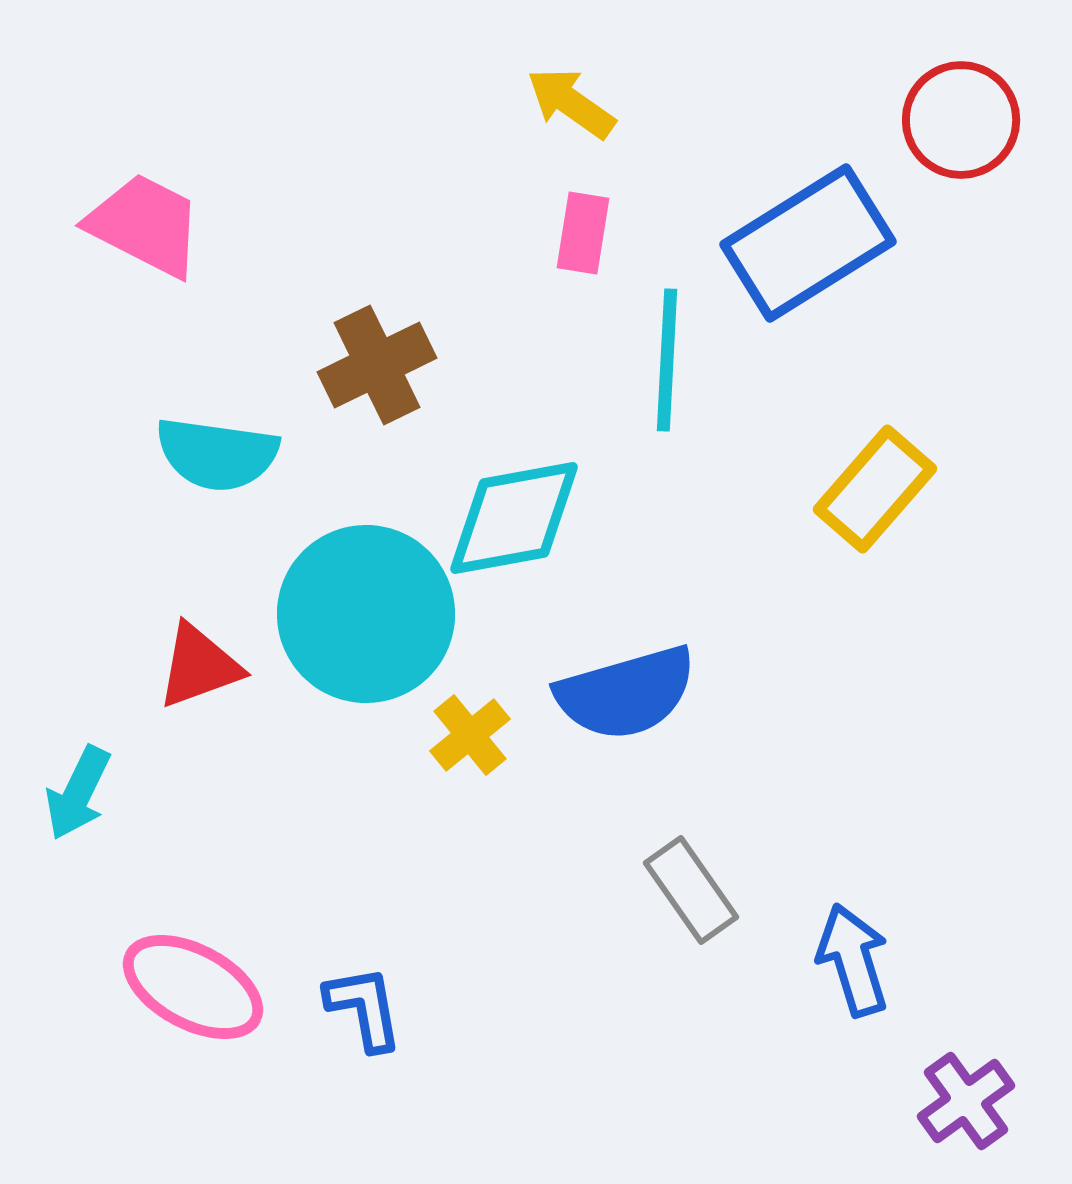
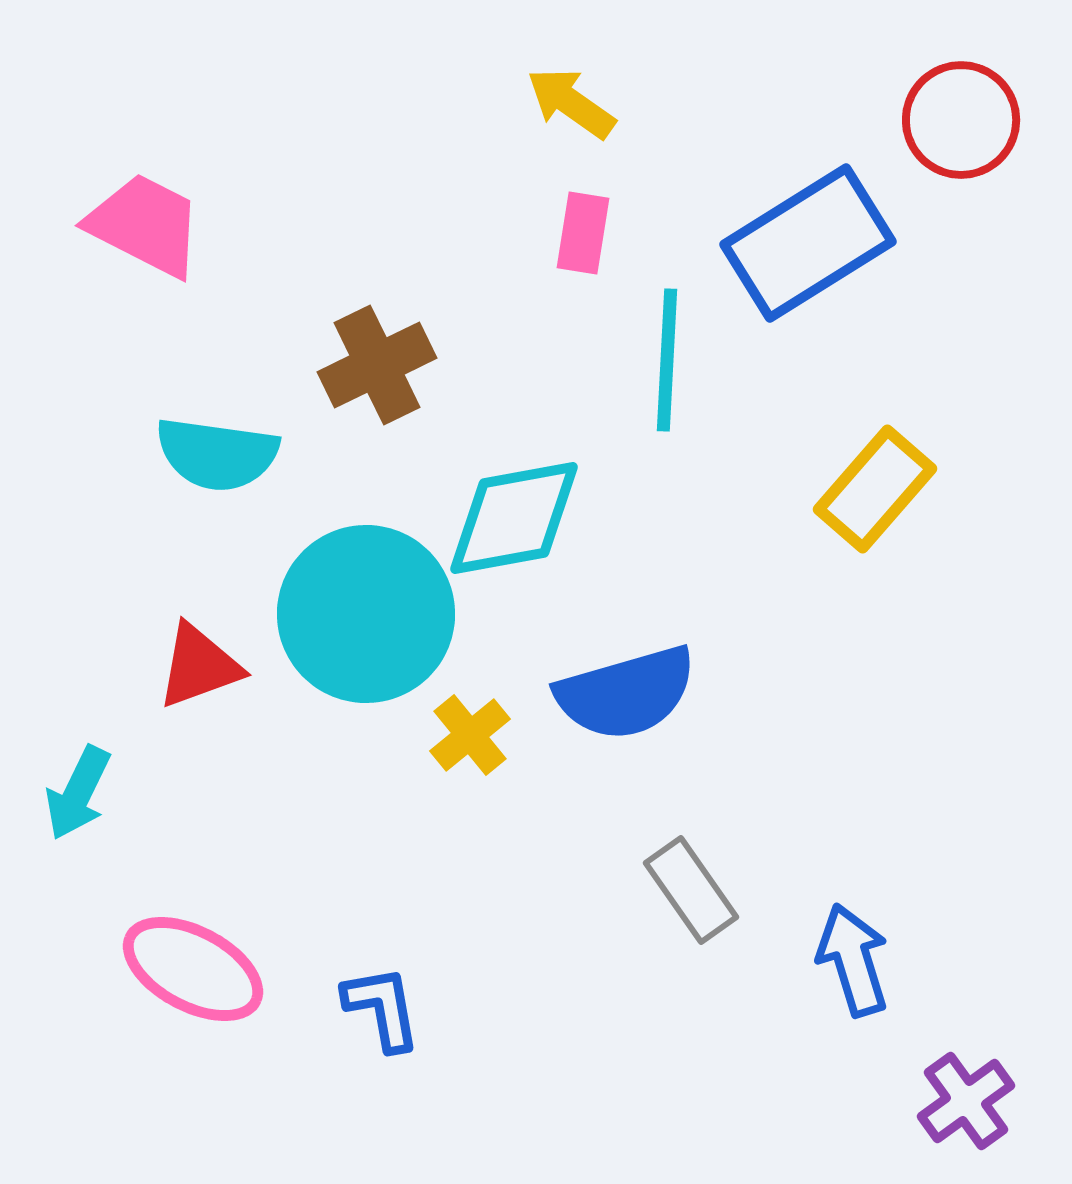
pink ellipse: moved 18 px up
blue L-shape: moved 18 px right
